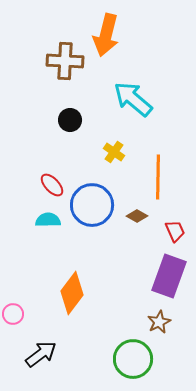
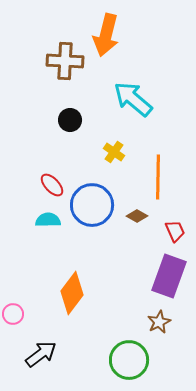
green circle: moved 4 px left, 1 px down
